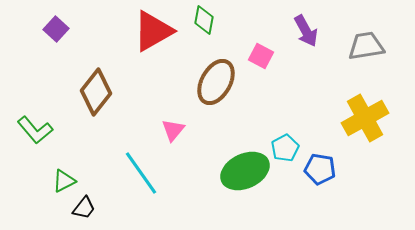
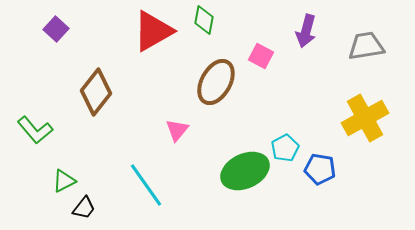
purple arrow: rotated 44 degrees clockwise
pink triangle: moved 4 px right
cyan line: moved 5 px right, 12 px down
